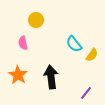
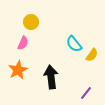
yellow circle: moved 5 px left, 2 px down
pink semicircle: rotated 144 degrees counterclockwise
orange star: moved 5 px up; rotated 12 degrees clockwise
